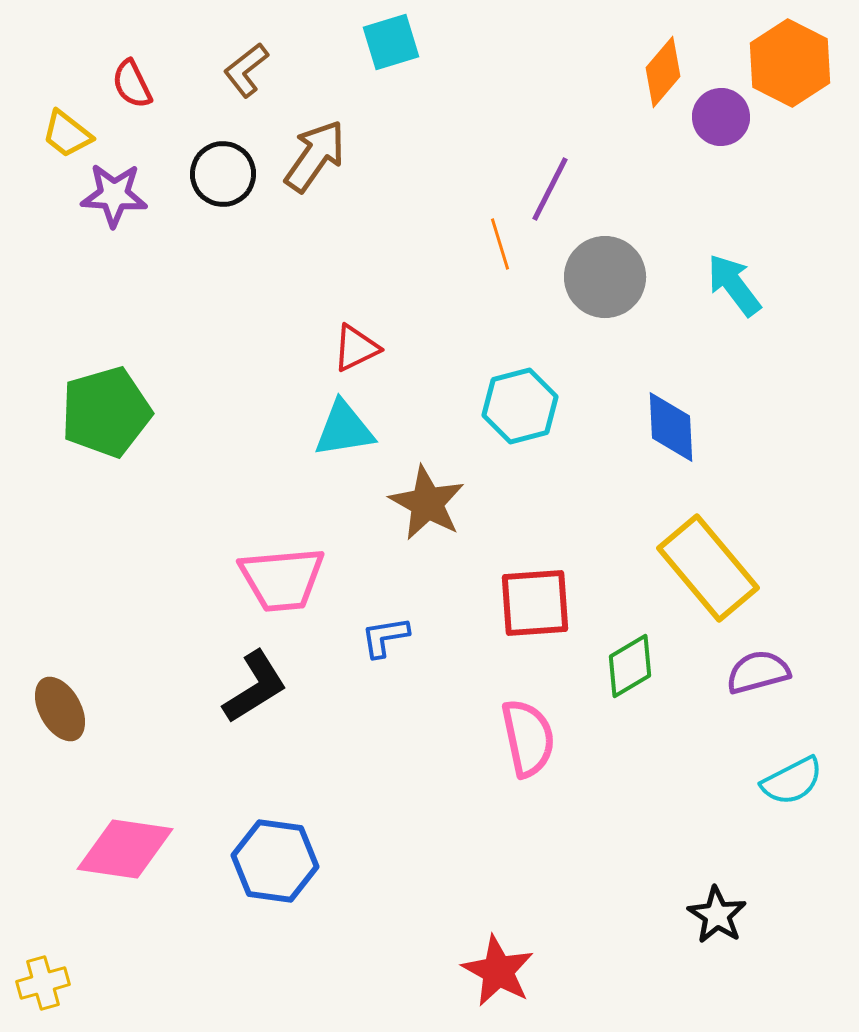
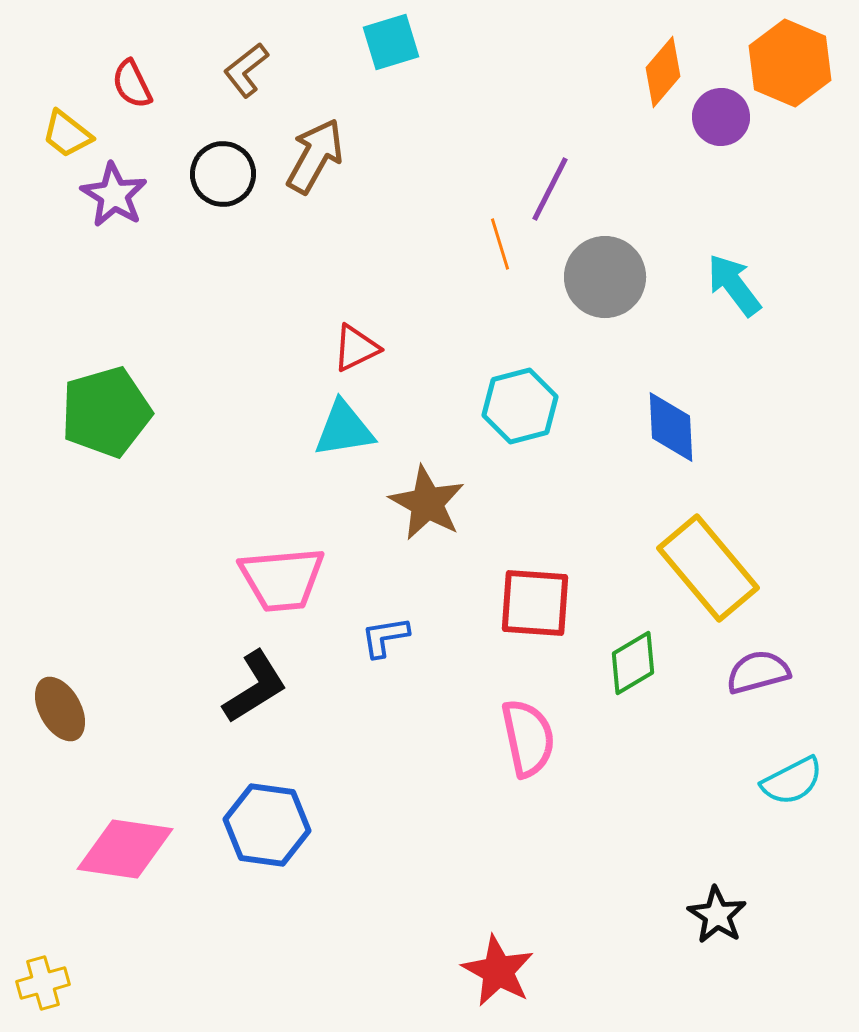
orange hexagon: rotated 4 degrees counterclockwise
brown arrow: rotated 6 degrees counterclockwise
purple star: rotated 28 degrees clockwise
red square: rotated 8 degrees clockwise
green diamond: moved 3 px right, 3 px up
blue hexagon: moved 8 px left, 36 px up
